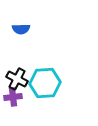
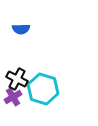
cyan hexagon: moved 2 px left, 6 px down; rotated 20 degrees clockwise
purple cross: rotated 24 degrees counterclockwise
